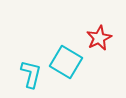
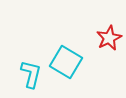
red star: moved 10 px right
